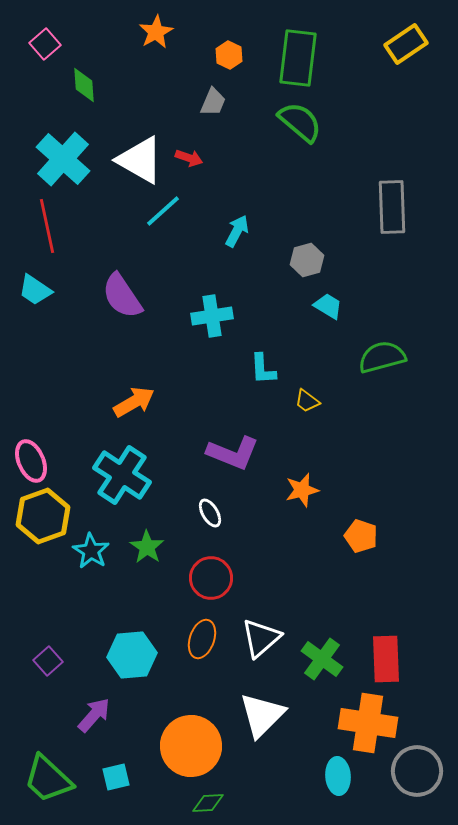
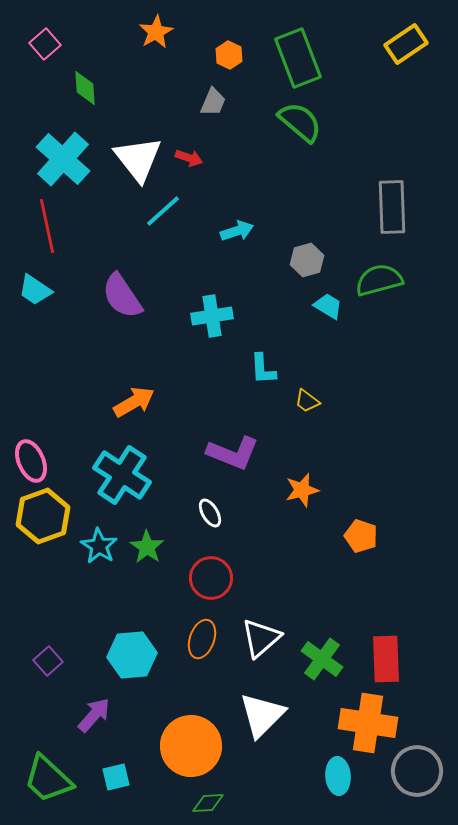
green rectangle at (298, 58): rotated 28 degrees counterclockwise
green diamond at (84, 85): moved 1 px right, 3 px down
white triangle at (140, 160): moved 2 px left, 1 px up; rotated 22 degrees clockwise
cyan arrow at (237, 231): rotated 44 degrees clockwise
green semicircle at (382, 357): moved 3 px left, 77 px up
cyan star at (91, 551): moved 8 px right, 5 px up
